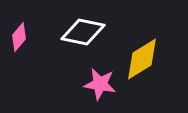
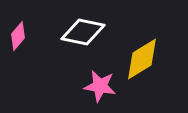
pink diamond: moved 1 px left, 1 px up
pink star: moved 2 px down
